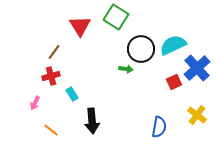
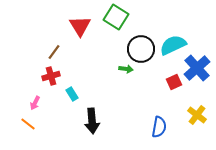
orange line: moved 23 px left, 6 px up
